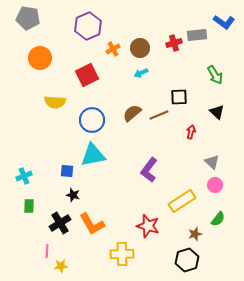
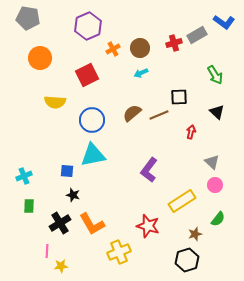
gray rectangle: rotated 24 degrees counterclockwise
yellow cross: moved 3 px left, 2 px up; rotated 20 degrees counterclockwise
